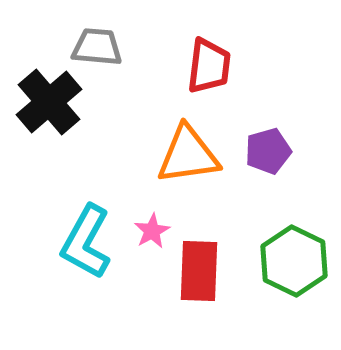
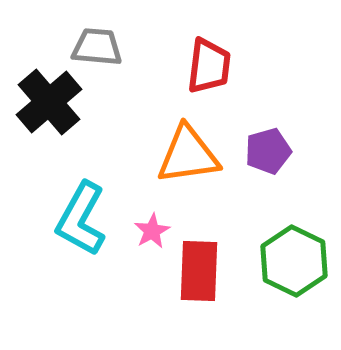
cyan L-shape: moved 5 px left, 23 px up
